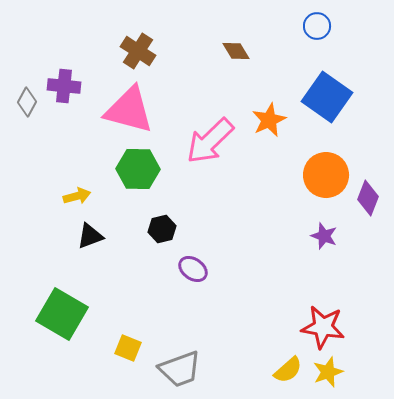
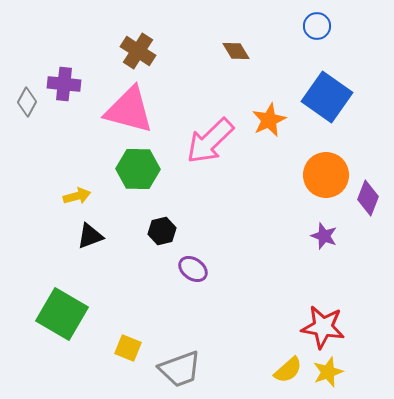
purple cross: moved 2 px up
black hexagon: moved 2 px down
